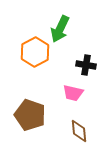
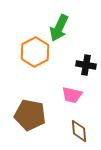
green arrow: moved 1 px left, 1 px up
pink trapezoid: moved 1 px left, 2 px down
brown pentagon: rotated 8 degrees counterclockwise
